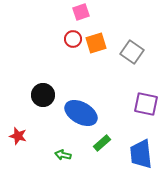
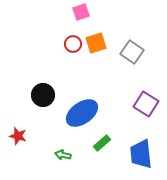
red circle: moved 5 px down
purple square: rotated 20 degrees clockwise
blue ellipse: moved 1 px right; rotated 64 degrees counterclockwise
